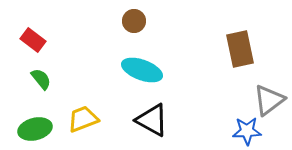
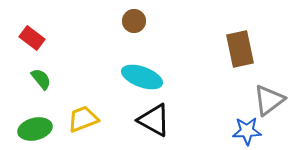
red rectangle: moved 1 px left, 2 px up
cyan ellipse: moved 7 px down
black triangle: moved 2 px right
